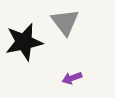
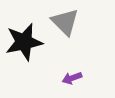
gray triangle: rotated 8 degrees counterclockwise
